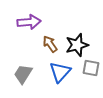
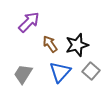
purple arrow: rotated 40 degrees counterclockwise
gray square: moved 3 px down; rotated 30 degrees clockwise
